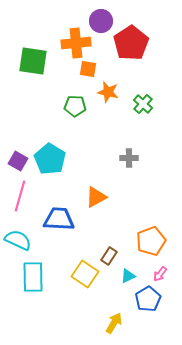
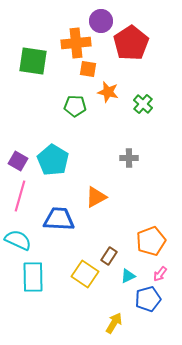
cyan pentagon: moved 3 px right, 1 px down
blue pentagon: rotated 15 degrees clockwise
